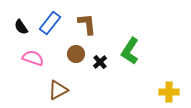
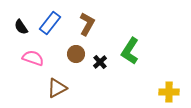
brown L-shape: rotated 35 degrees clockwise
brown triangle: moved 1 px left, 2 px up
